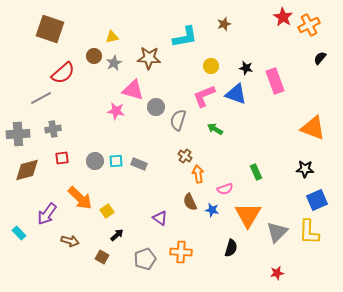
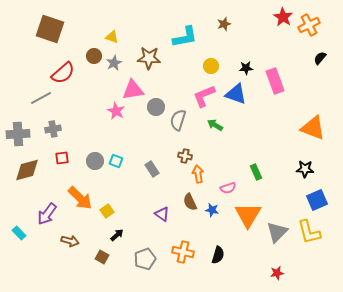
yellow triangle at (112, 37): rotated 32 degrees clockwise
black star at (246, 68): rotated 16 degrees counterclockwise
pink triangle at (133, 90): rotated 25 degrees counterclockwise
pink star at (116, 111): rotated 18 degrees clockwise
green arrow at (215, 129): moved 4 px up
brown cross at (185, 156): rotated 24 degrees counterclockwise
cyan square at (116, 161): rotated 24 degrees clockwise
gray rectangle at (139, 164): moved 13 px right, 5 px down; rotated 35 degrees clockwise
pink semicircle at (225, 189): moved 3 px right, 1 px up
purple triangle at (160, 218): moved 2 px right, 4 px up
yellow L-shape at (309, 232): rotated 16 degrees counterclockwise
black semicircle at (231, 248): moved 13 px left, 7 px down
orange cross at (181, 252): moved 2 px right; rotated 10 degrees clockwise
